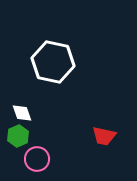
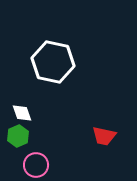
pink circle: moved 1 px left, 6 px down
